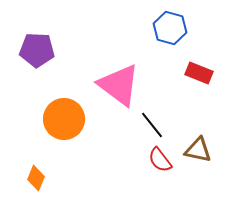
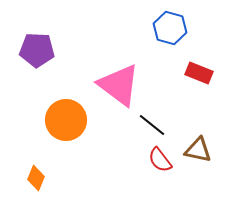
orange circle: moved 2 px right, 1 px down
black line: rotated 12 degrees counterclockwise
